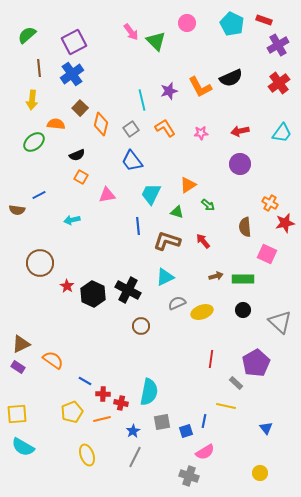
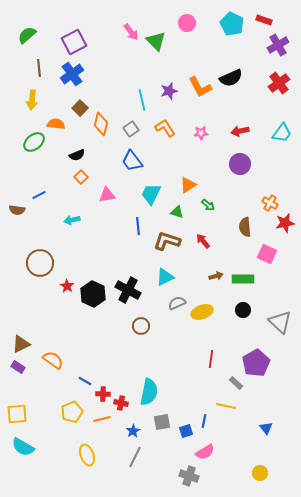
orange square at (81, 177): rotated 16 degrees clockwise
